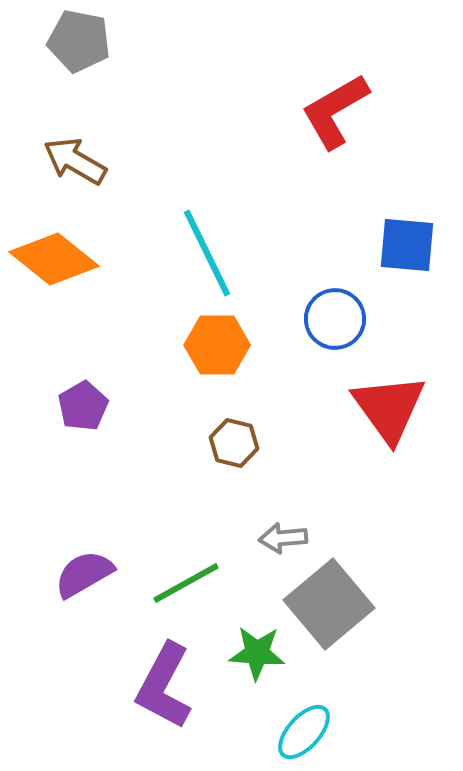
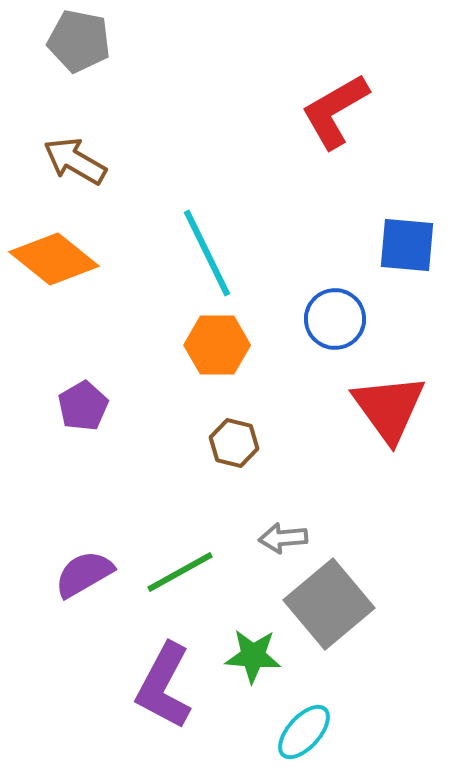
green line: moved 6 px left, 11 px up
green star: moved 4 px left, 3 px down
